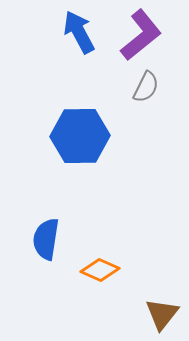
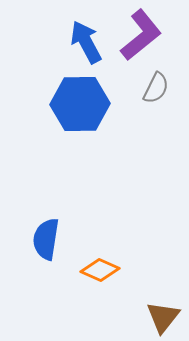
blue arrow: moved 7 px right, 10 px down
gray semicircle: moved 10 px right, 1 px down
blue hexagon: moved 32 px up
brown triangle: moved 1 px right, 3 px down
